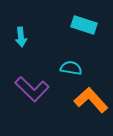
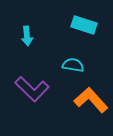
cyan arrow: moved 6 px right, 1 px up
cyan semicircle: moved 2 px right, 3 px up
